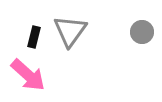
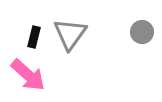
gray triangle: moved 3 px down
